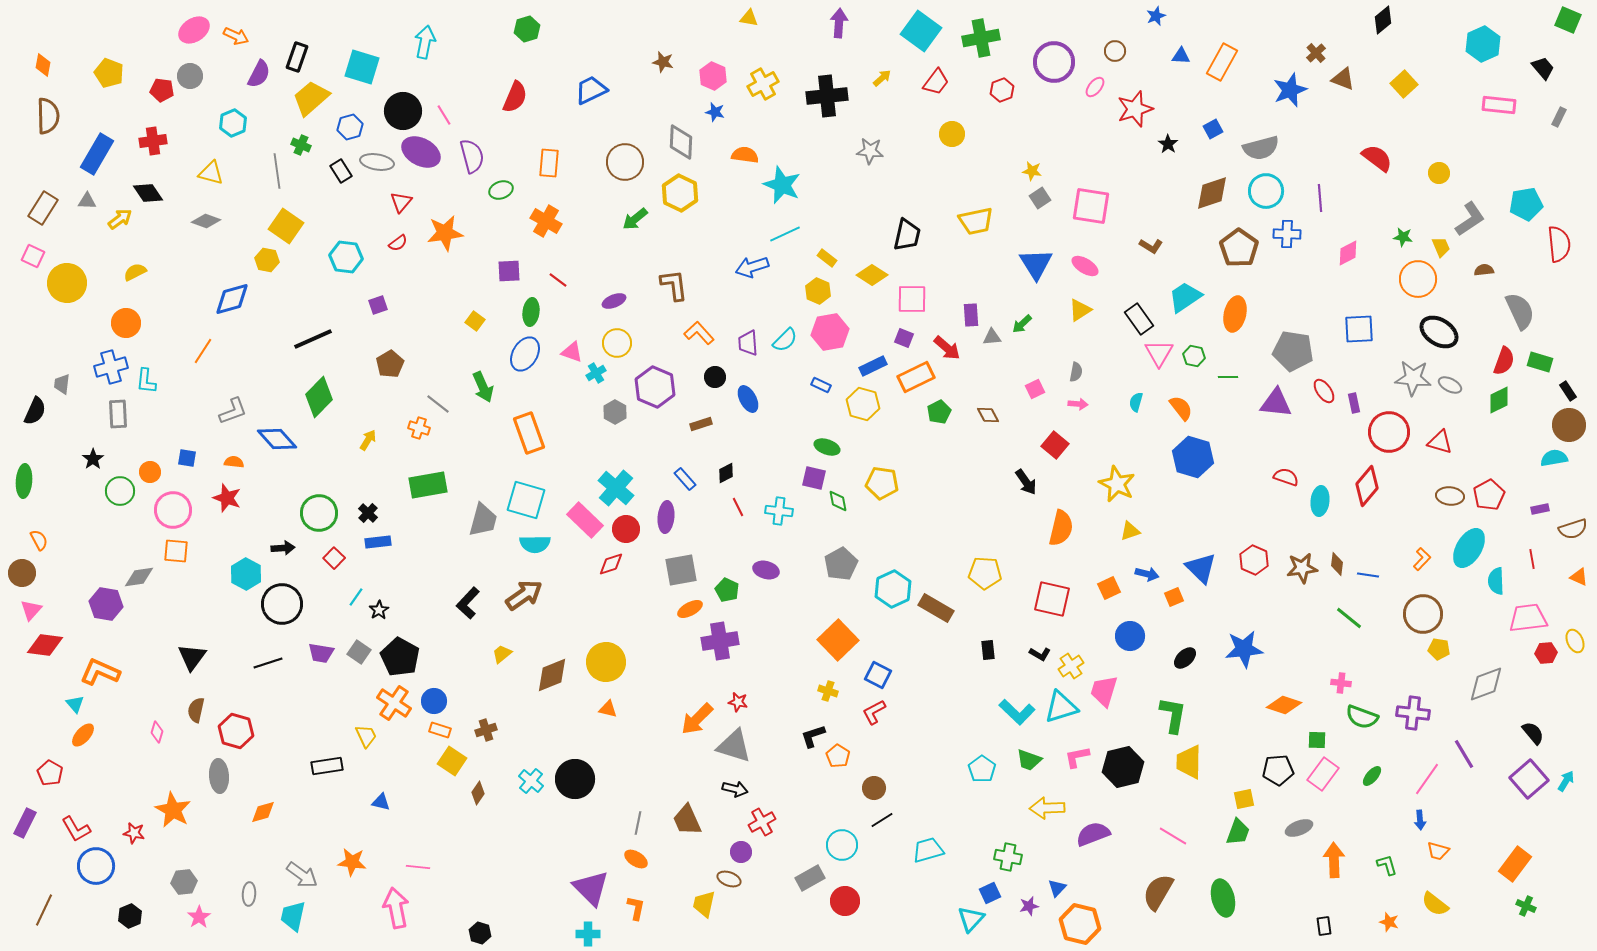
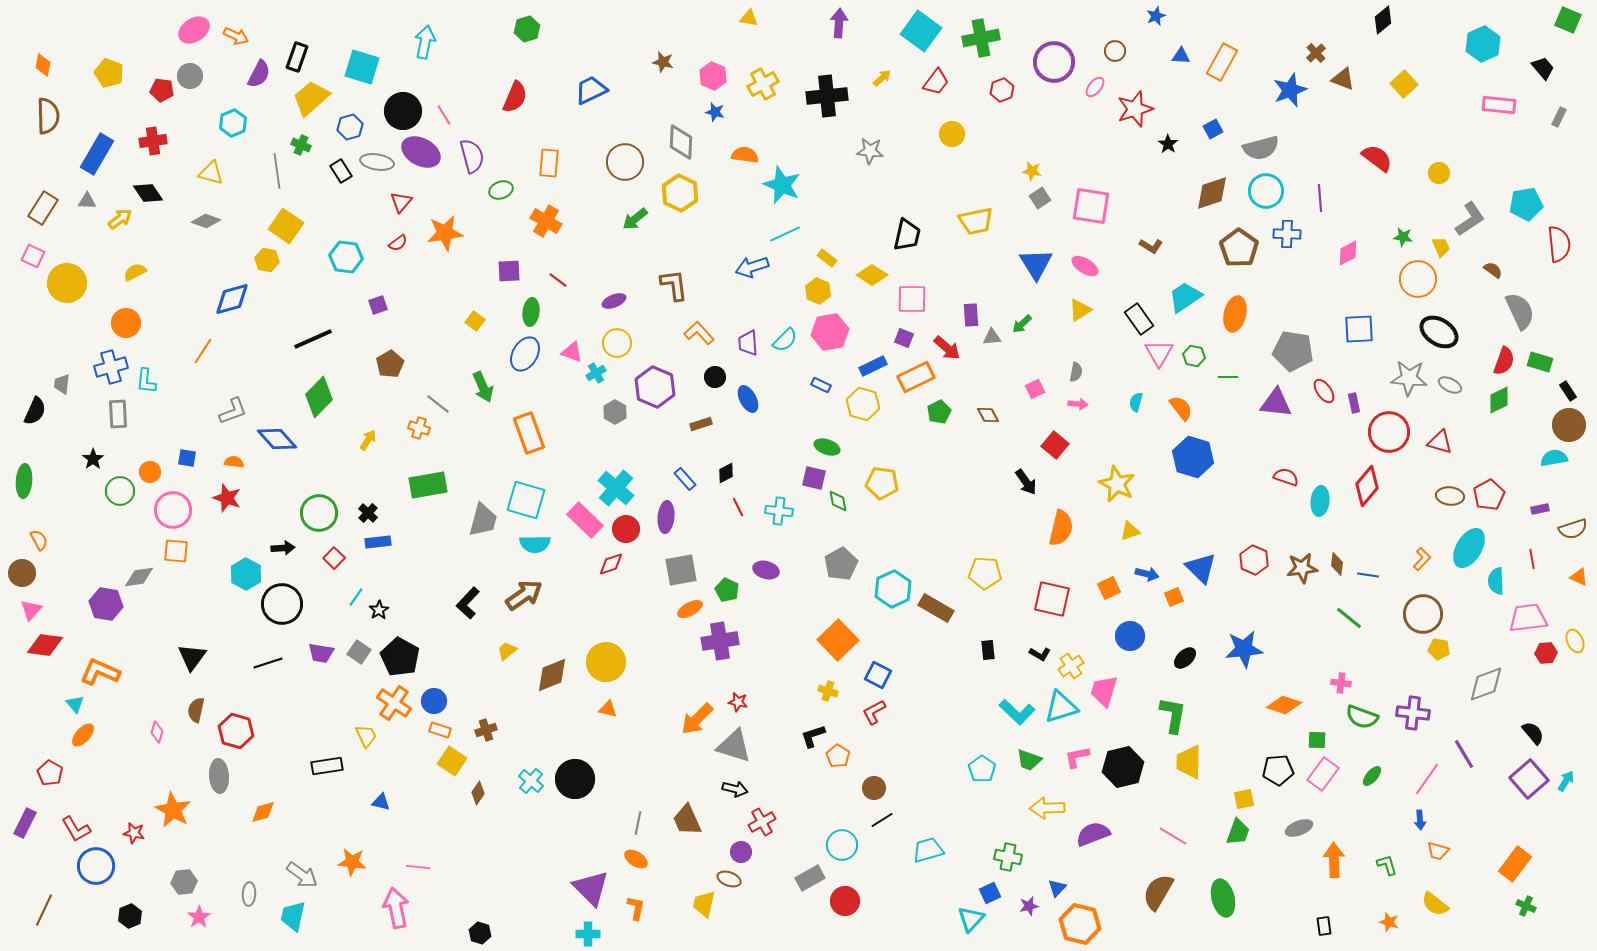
brown semicircle at (1484, 270): moved 9 px right; rotated 42 degrees clockwise
gray star at (1413, 378): moved 4 px left
yellow trapezoid at (502, 654): moved 5 px right, 3 px up
